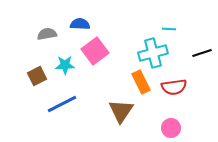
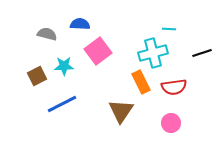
gray semicircle: rotated 24 degrees clockwise
pink square: moved 3 px right
cyan star: moved 1 px left, 1 px down
pink circle: moved 5 px up
